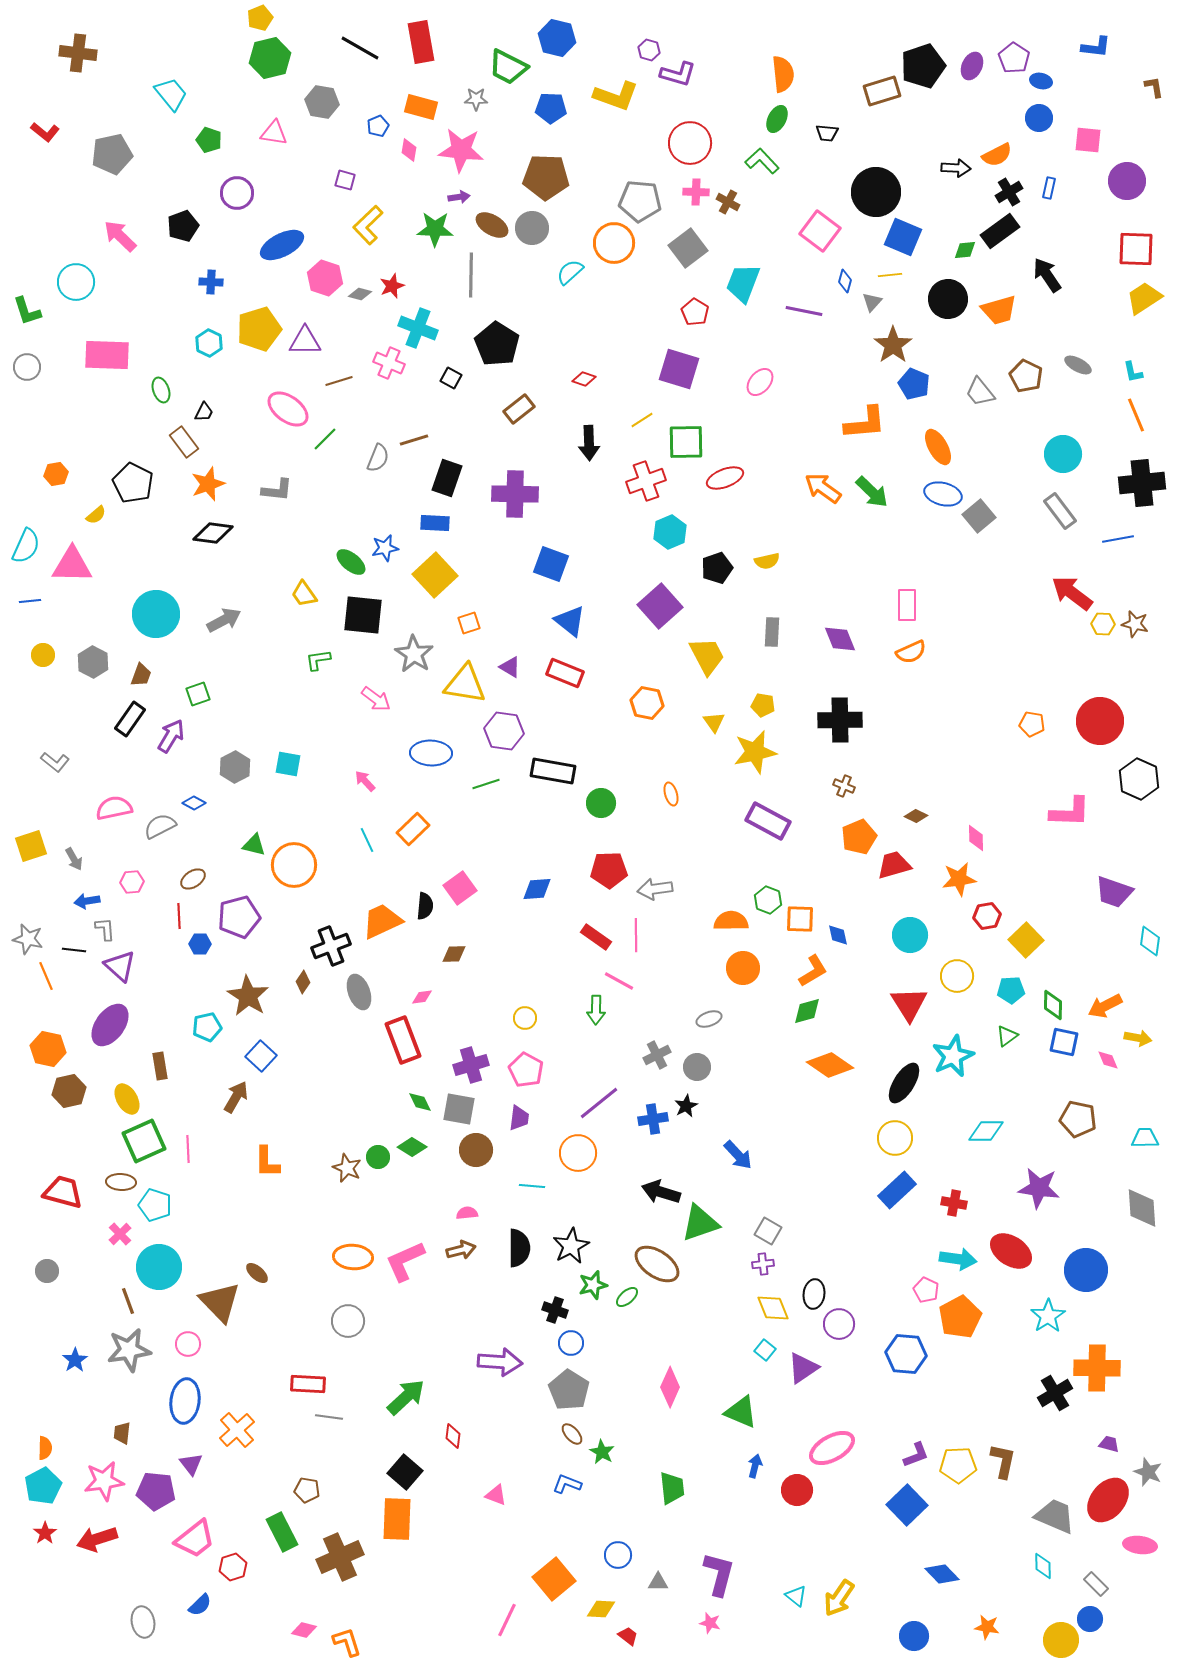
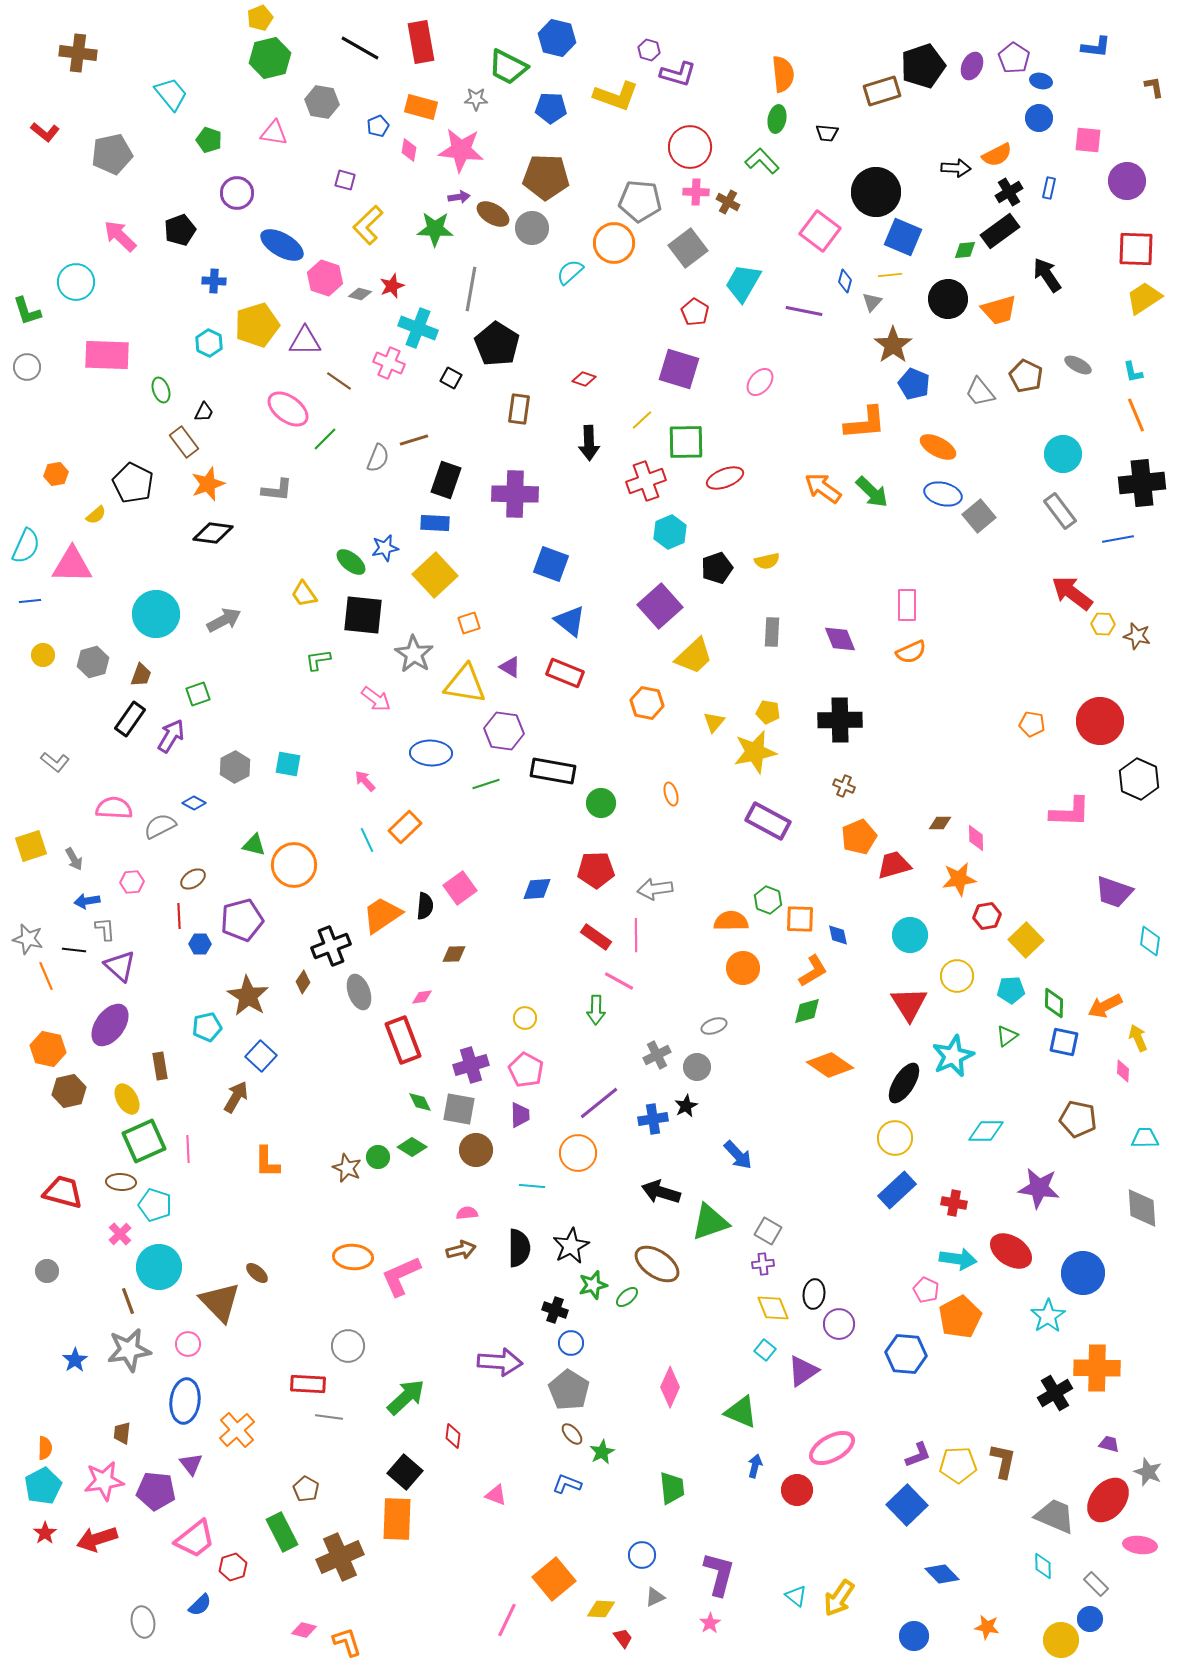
green ellipse at (777, 119): rotated 16 degrees counterclockwise
red circle at (690, 143): moved 4 px down
brown ellipse at (492, 225): moved 1 px right, 11 px up
black pentagon at (183, 226): moved 3 px left, 4 px down
blue ellipse at (282, 245): rotated 57 degrees clockwise
gray line at (471, 275): moved 14 px down; rotated 9 degrees clockwise
blue cross at (211, 282): moved 3 px right, 1 px up
cyan trapezoid at (743, 283): rotated 9 degrees clockwise
yellow pentagon at (259, 329): moved 2 px left, 4 px up
brown line at (339, 381): rotated 52 degrees clockwise
brown rectangle at (519, 409): rotated 44 degrees counterclockwise
yellow line at (642, 420): rotated 10 degrees counterclockwise
orange ellipse at (938, 447): rotated 33 degrees counterclockwise
black rectangle at (447, 478): moved 1 px left, 2 px down
brown star at (1135, 624): moved 2 px right, 12 px down
yellow trapezoid at (707, 656): moved 13 px left; rotated 75 degrees clockwise
gray hexagon at (93, 662): rotated 16 degrees clockwise
yellow pentagon at (763, 705): moved 5 px right, 7 px down
yellow triangle at (714, 722): rotated 15 degrees clockwise
pink semicircle at (114, 808): rotated 15 degrees clockwise
brown diamond at (916, 816): moved 24 px right, 7 px down; rotated 25 degrees counterclockwise
orange rectangle at (413, 829): moved 8 px left, 2 px up
red pentagon at (609, 870): moved 13 px left
purple pentagon at (239, 917): moved 3 px right, 3 px down
orange trapezoid at (382, 921): moved 6 px up; rotated 9 degrees counterclockwise
green diamond at (1053, 1005): moved 1 px right, 2 px up
gray ellipse at (709, 1019): moved 5 px right, 7 px down
yellow arrow at (1138, 1038): rotated 124 degrees counterclockwise
pink diamond at (1108, 1060): moved 15 px right, 11 px down; rotated 25 degrees clockwise
purple trapezoid at (519, 1118): moved 1 px right, 3 px up; rotated 8 degrees counterclockwise
green triangle at (700, 1223): moved 10 px right, 1 px up
pink L-shape at (405, 1261): moved 4 px left, 15 px down
blue circle at (1086, 1270): moved 3 px left, 3 px down
gray circle at (348, 1321): moved 25 px down
purple triangle at (803, 1368): moved 3 px down
green star at (602, 1452): rotated 15 degrees clockwise
purple L-shape at (916, 1455): moved 2 px right
brown pentagon at (307, 1490): moved 1 px left, 1 px up; rotated 20 degrees clockwise
blue circle at (618, 1555): moved 24 px right
gray triangle at (658, 1582): moved 3 px left, 15 px down; rotated 25 degrees counterclockwise
pink star at (710, 1623): rotated 25 degrees clockwise
red trapezoid at (628, 1636): moved 5 px left, 2 px down; rotated 15 degrees clockwise
